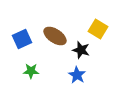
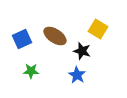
black star: moved 1 px right, 1 px down
